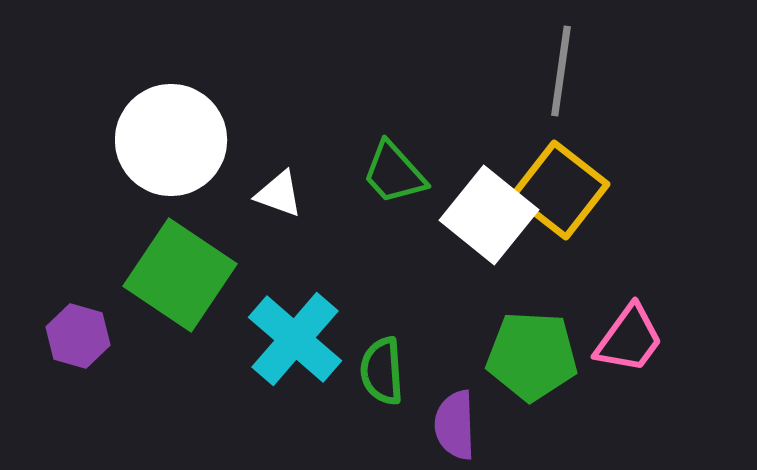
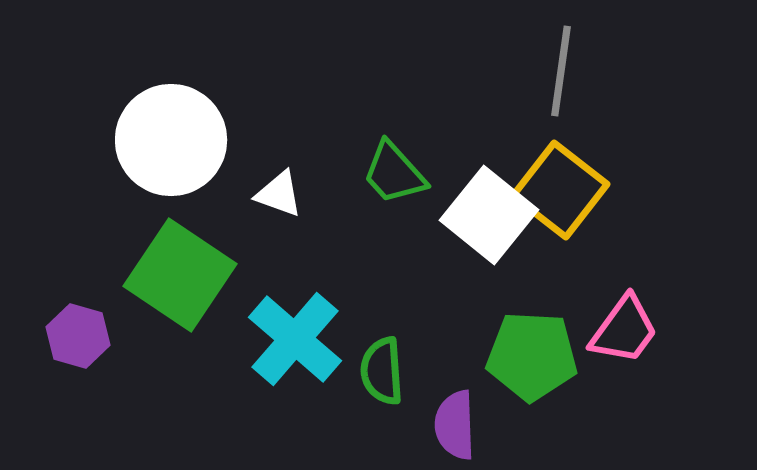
pink trapezoid: moved 5 px left, 9 px up
